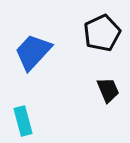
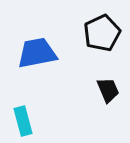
blue trapezoid: moved 4 px right, 1 px down; rotated 36 degrees clockwise
